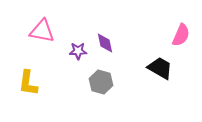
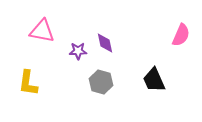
black trapezoid: moved 6 px left, 12 px down; rotated 144 degrees counterclockwise
